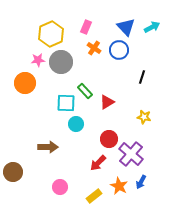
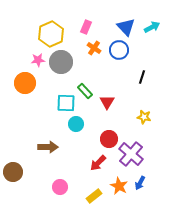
red triangle: rotated 28 degrees counterclockwise
blue arrow: moved 1 px left, 1 px down
